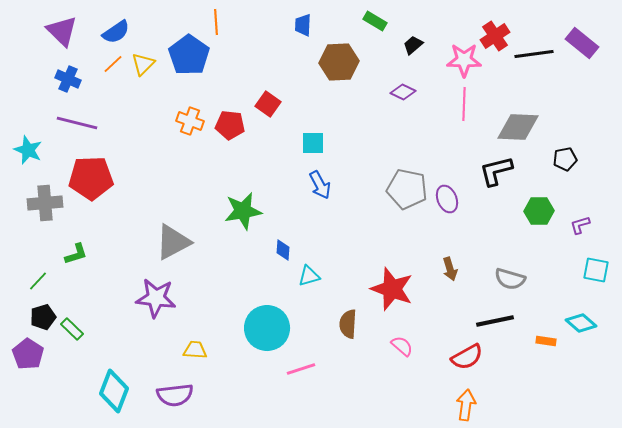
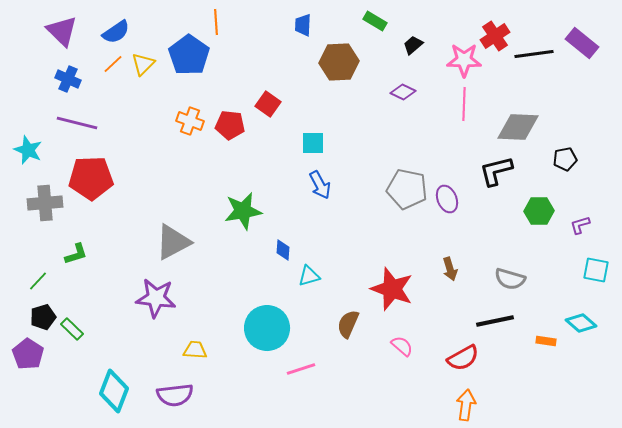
brown semicircle at (348, 324): rotated 20 degrees clockwise
red semicircle at (467, 357): moved 4 px left, 1 px down
